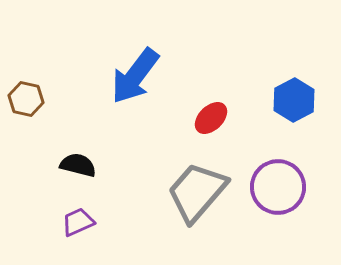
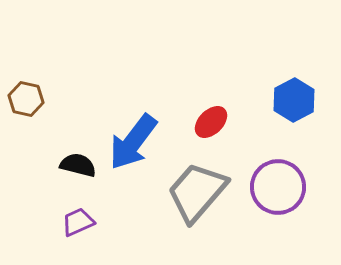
blue arrow: moved 2 px left, 66 px down
red ellipse: moved 4 px down
